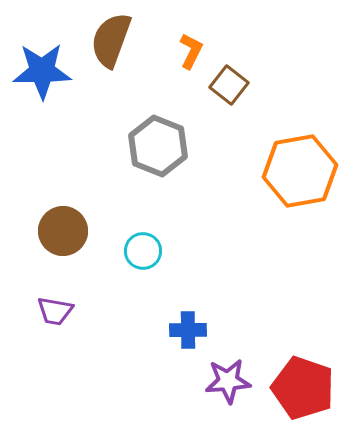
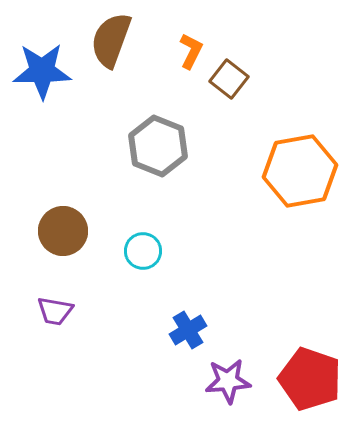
brown square: moved 6 px up
blue cross: rotated 30 degrees counterclockwise
red pentagon: moved 7 px right, 9 px up
